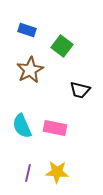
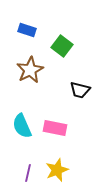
yellow star: moved 2 px up; rotated 25 degrees counterclockwise
